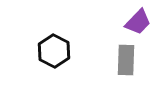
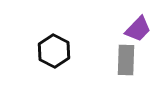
purple trapezoid: moved 7 px down
